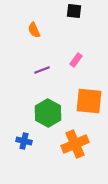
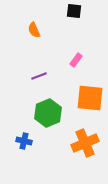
purple line: moved 3 px left, 6 px down
orange square: moved 1 px right, 3 px up
green hexagon: rotated 8 degrees clockwise
orange cross: moved 10 px right, 1 px up
